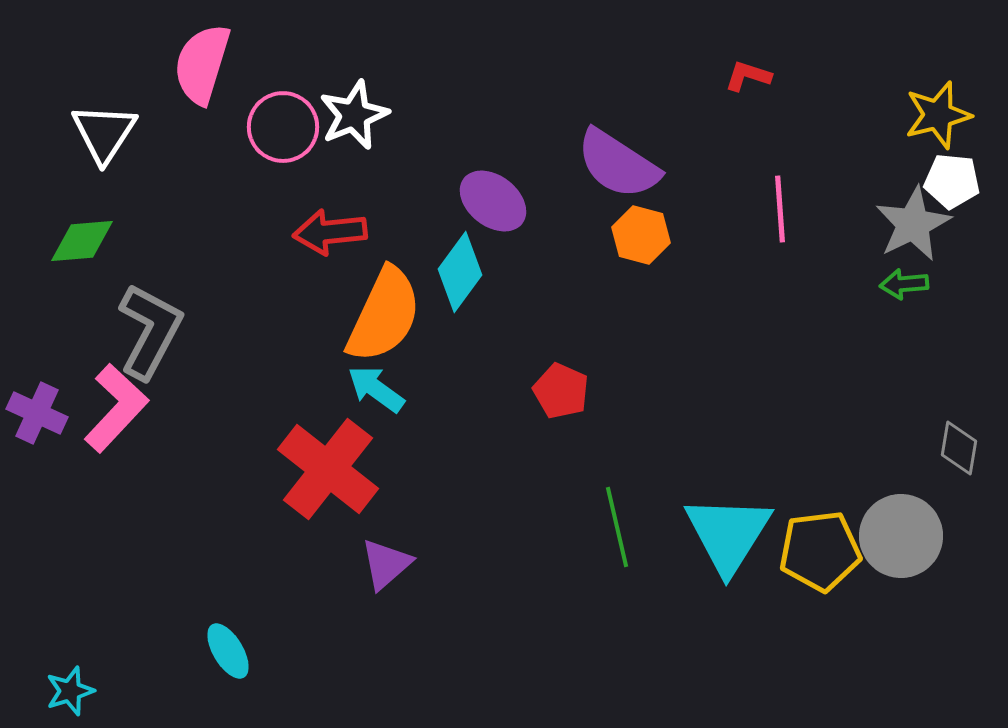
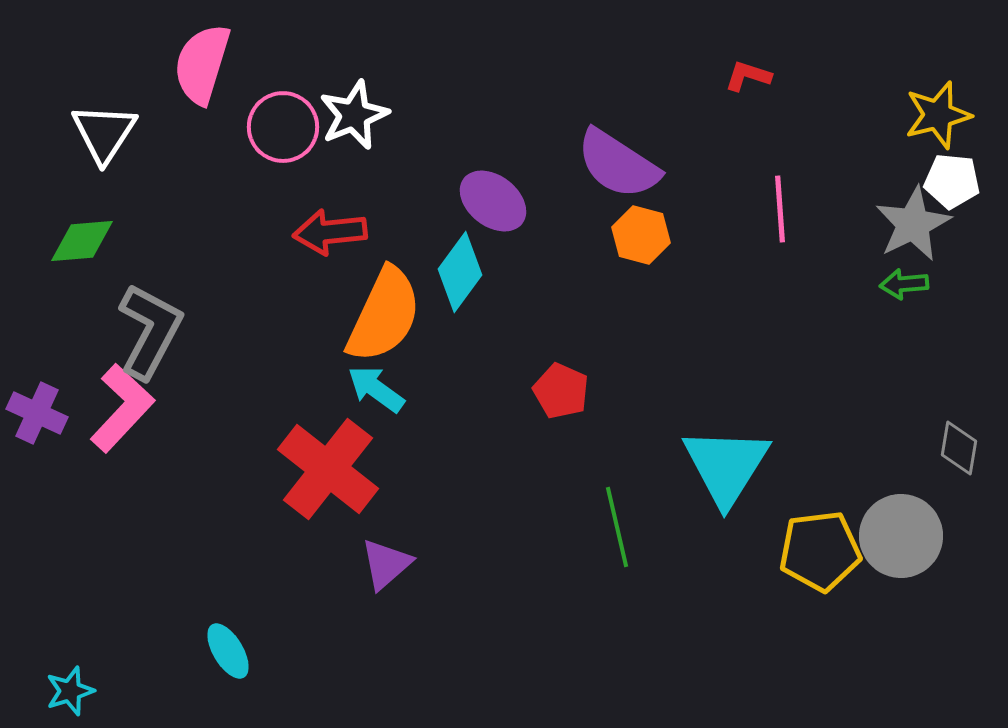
pink L-shape: moved 6 px right
cyan triangle: moved 2 px left, 68 px up
